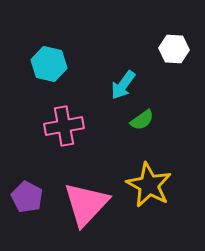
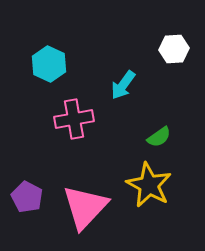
white hexagon: rotated 8 degrees counterclockwise
cyan hexagon: rotated 12 degrees clockwise
green semicircle: moved 17 px right, 17 px down
pink cross: moved 10 px right, 7 px up
pink triangle: moved 1 px left, 3 px down
